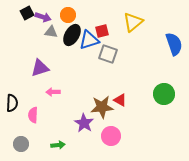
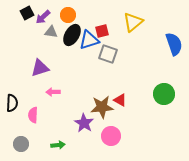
purple arrow: rotated 119 degrees clockwise
